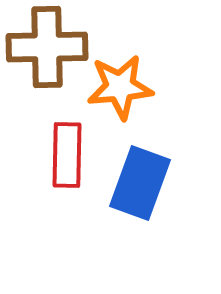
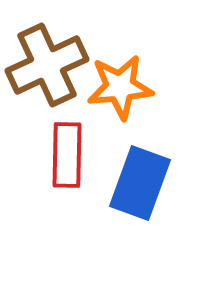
brown cross: moved 18 px down; rotated 24 degrees counterclockwise
